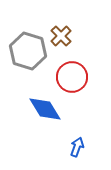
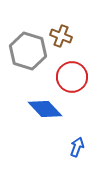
brown cross: rotated 25 degrees counterclockwise
blue diamond: rotated 12 degrees counterclockwise
